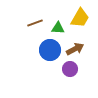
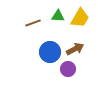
brown line: moved 2 px left
green triangle: moved 12 px up
blue circle: moved 2 px down
purple circle: moved 2 px left
